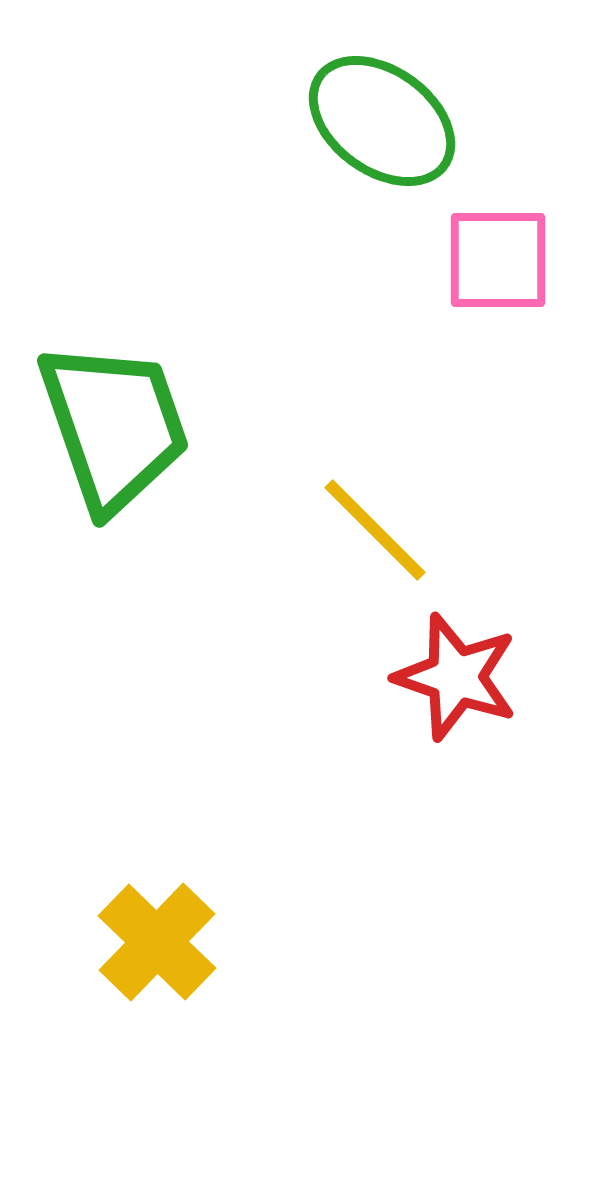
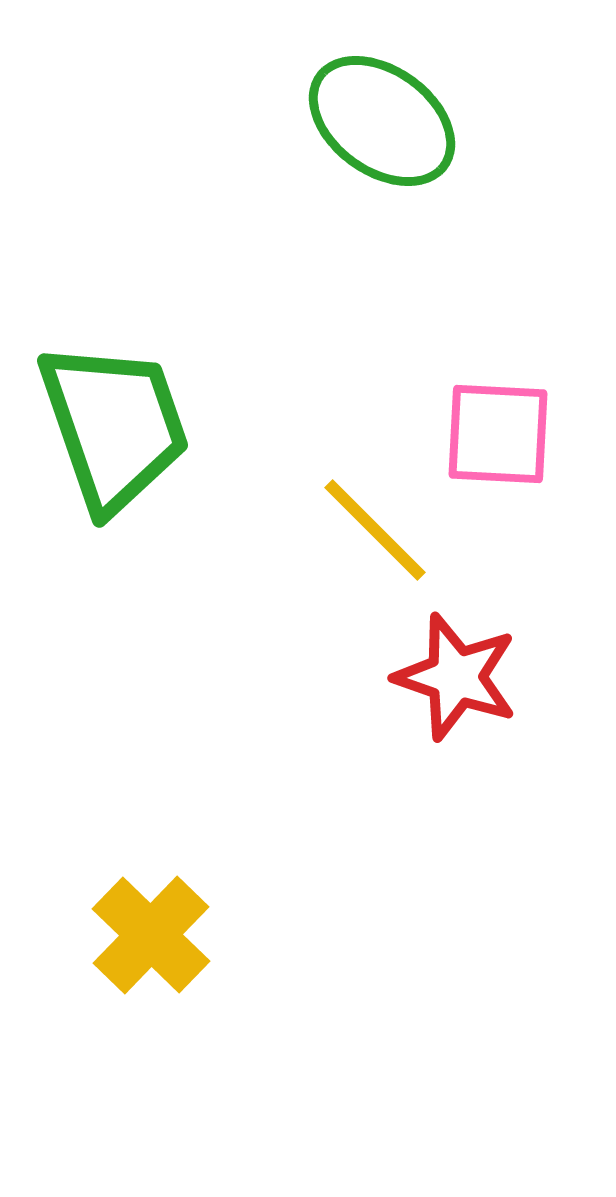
pink square: moved 174 px down; rotated 3 degrees clockwise
yellow cross: moved 6 px left, 7 px up
